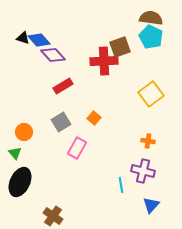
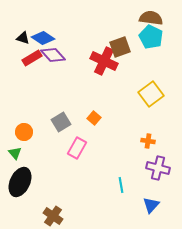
blue diamond: moved 4 px right, 2 px up; rotated 15 degrees counterclockwise
red cross: rotated 28 degrees clockwise
red rectangle: moved 31 px left, 28 px up
purple cross: moved 15 px right, 3 px up
